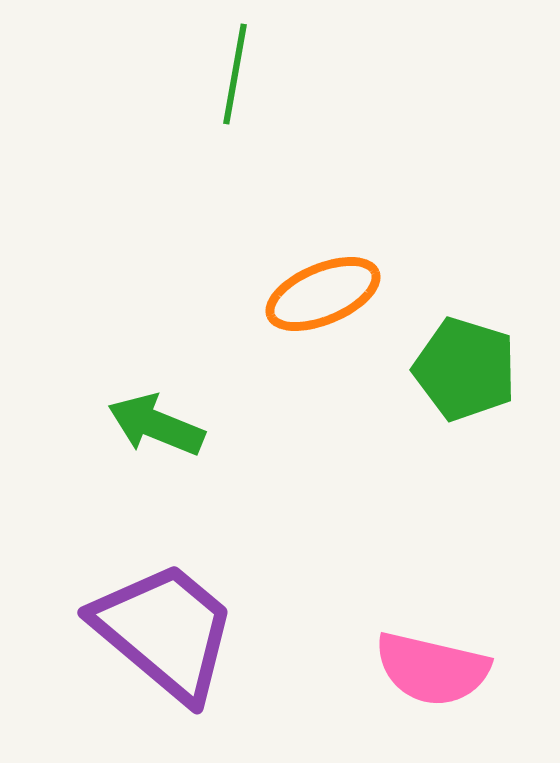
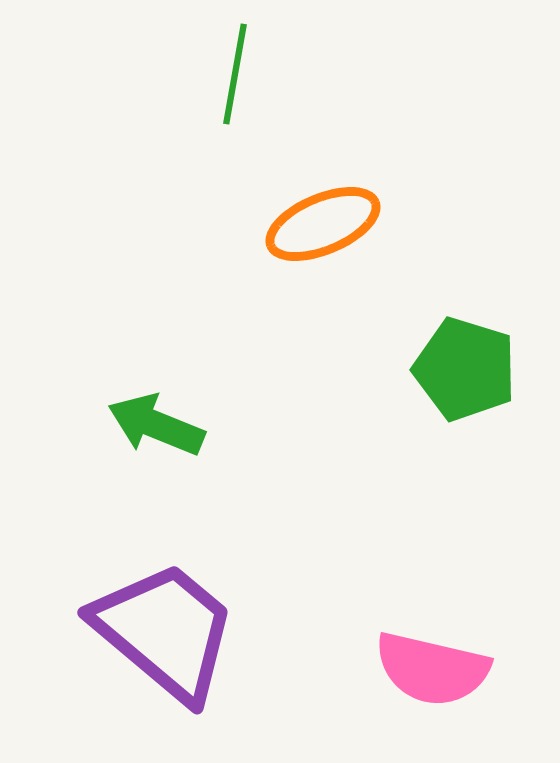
orange ellipse: moved 70 px up
